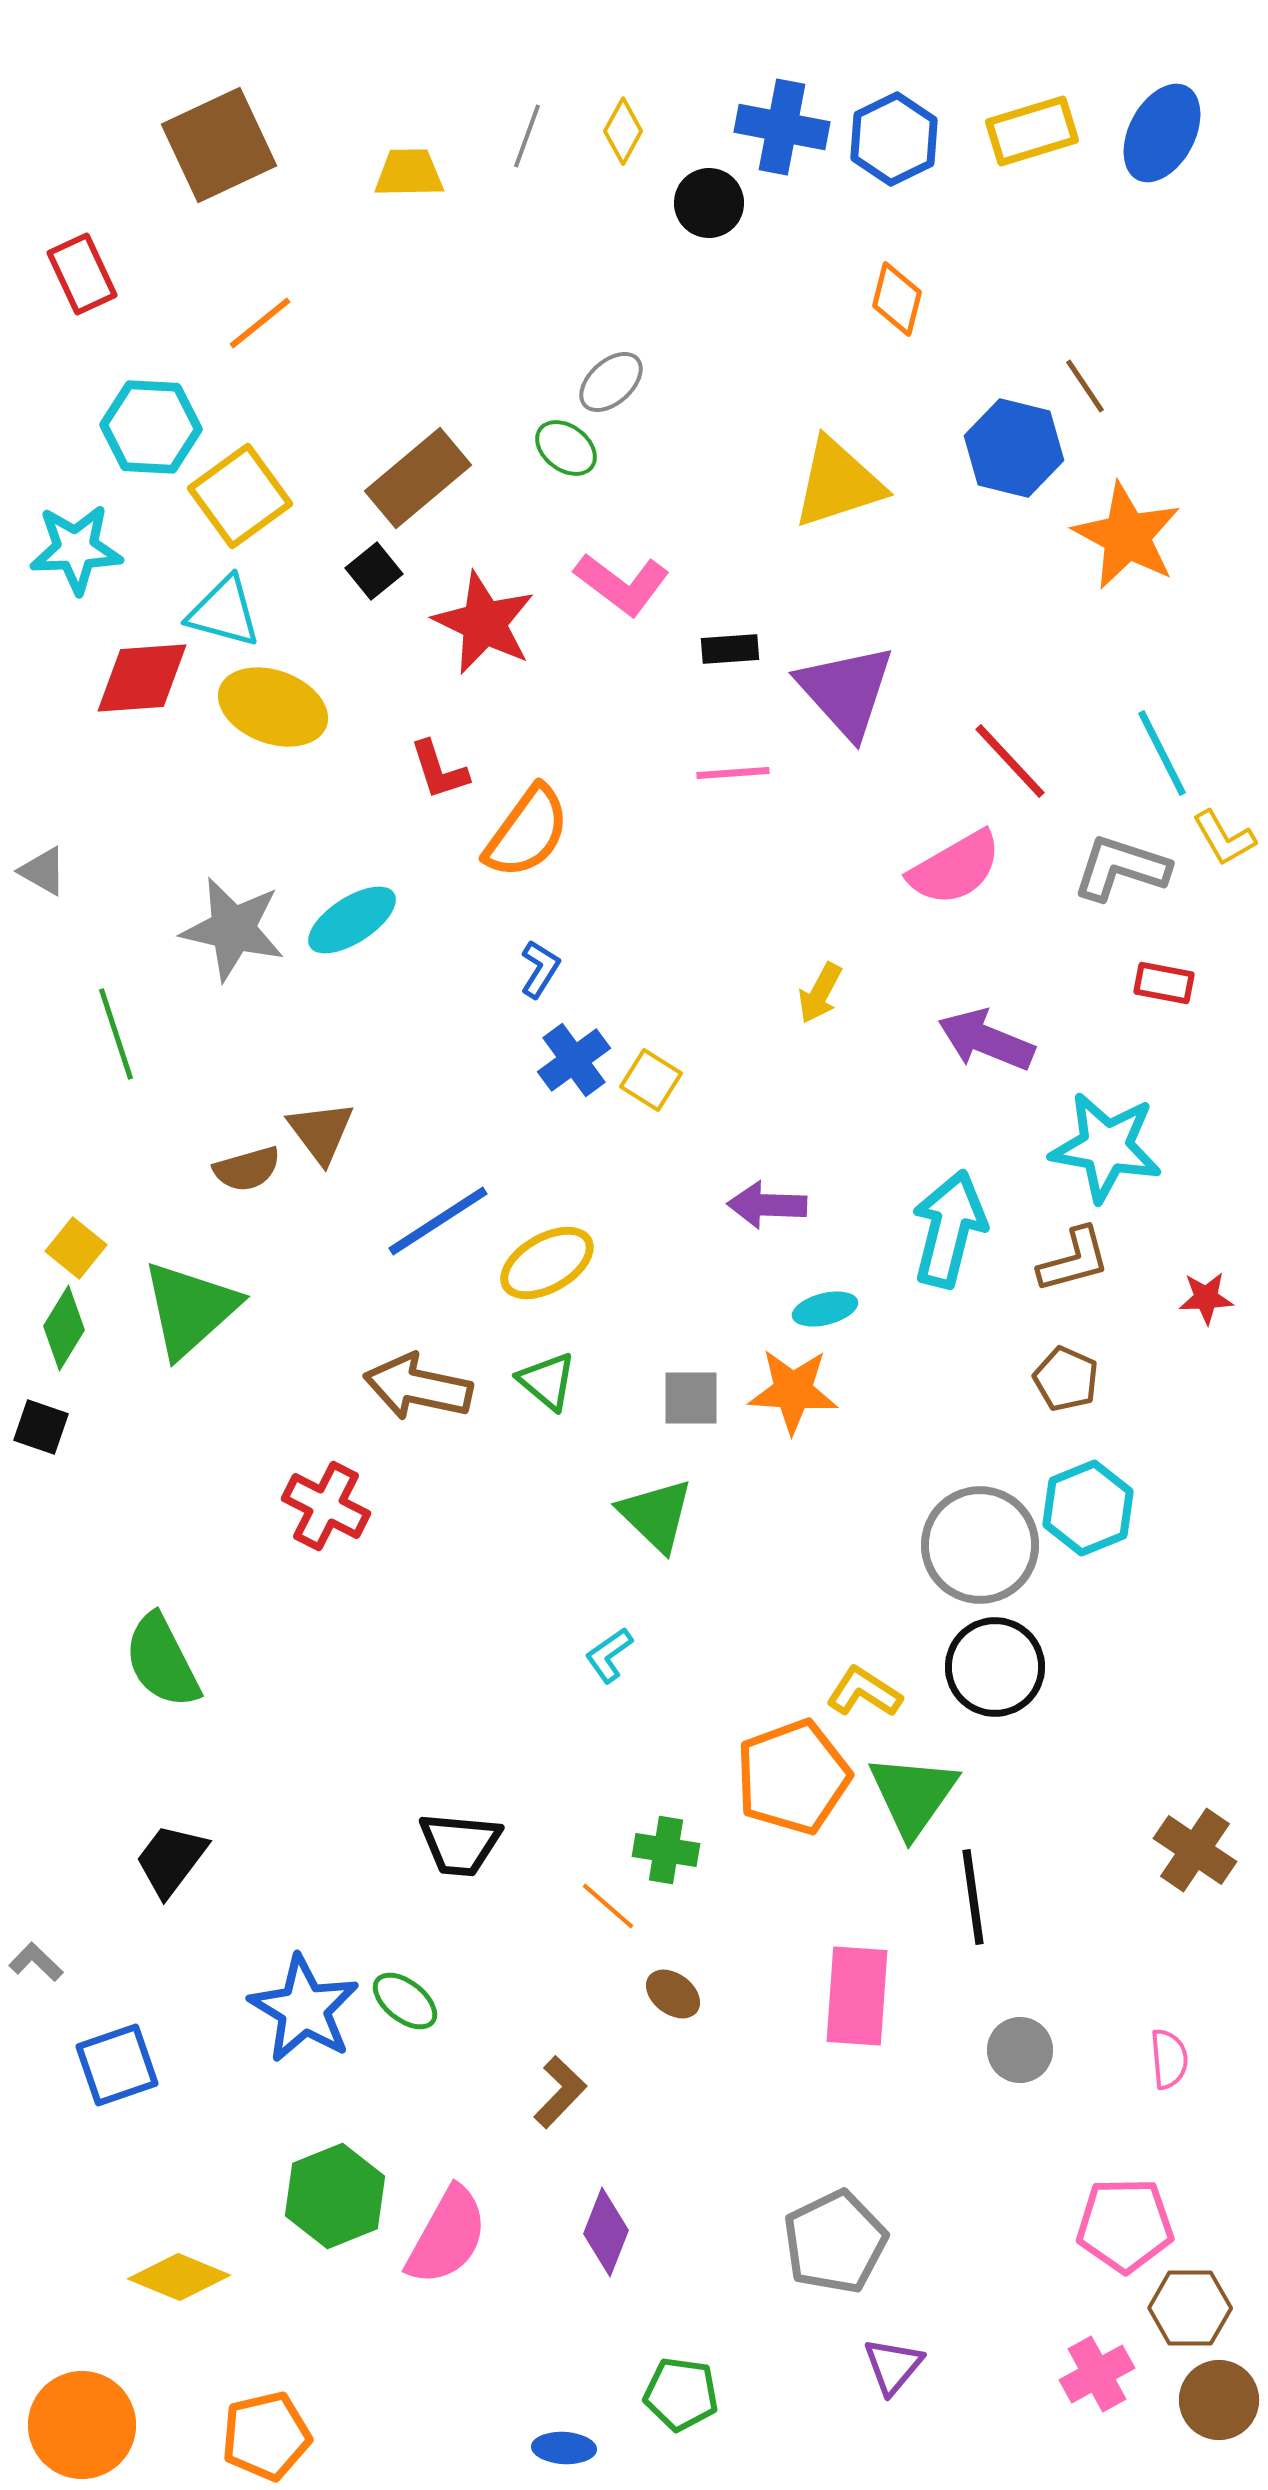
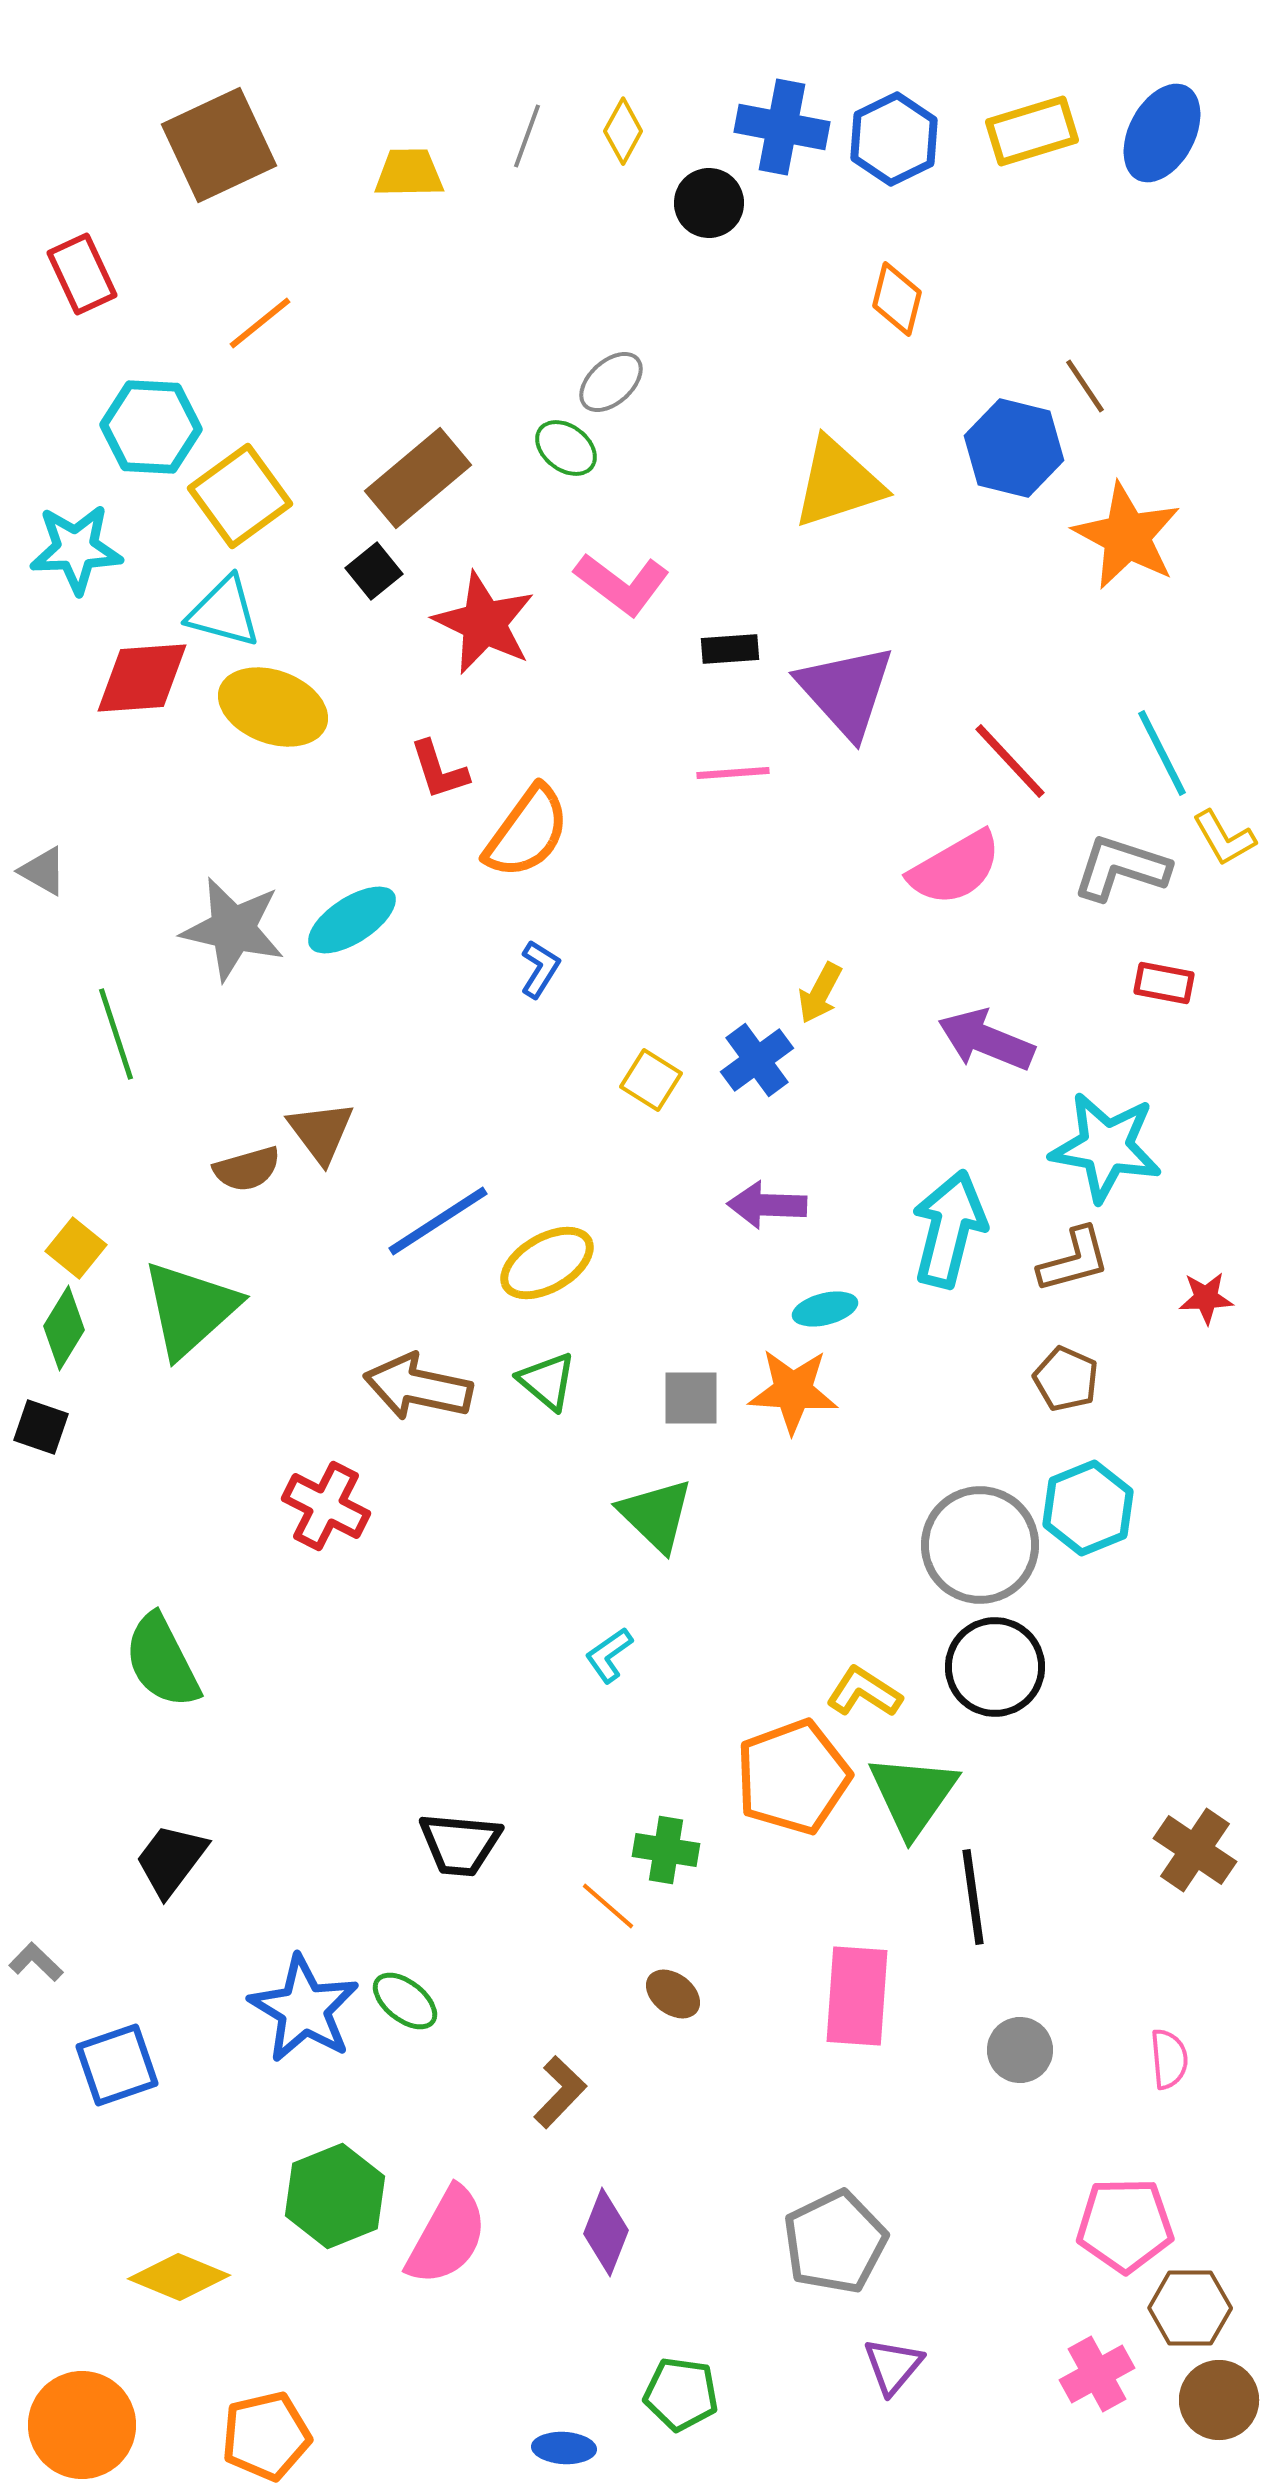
blue cross at (574, 1060): moved 183 px right
